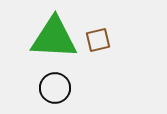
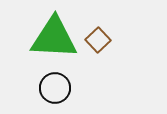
brown square: rotated 30 degrees counterclockwise
